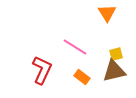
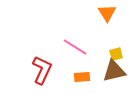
orange rectangle: rotated 42 degrees counterclockwise
